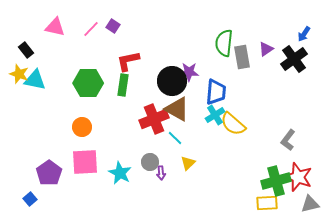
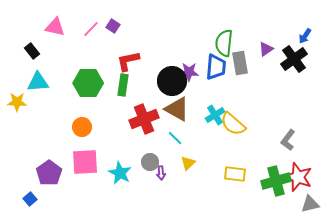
blue arrow: moved 1 px right, 2 px down
black rectangle: moved 6 px right, 1 px down
gray rectangle: moved 2 px left, 6 px down
yellow star: moved 2 px left, 28 px down; rotated 18 degrees counterclockwise
cyan triangle: moved 3 px right, 2 px down; rotated 15 degrees counterclockwise
blue trapezoid: moved 25 px up
red cross: moved 10 px left
yellow rectangle: moved 32 px left, 29 px up; rotated 10 degrees clockwise
